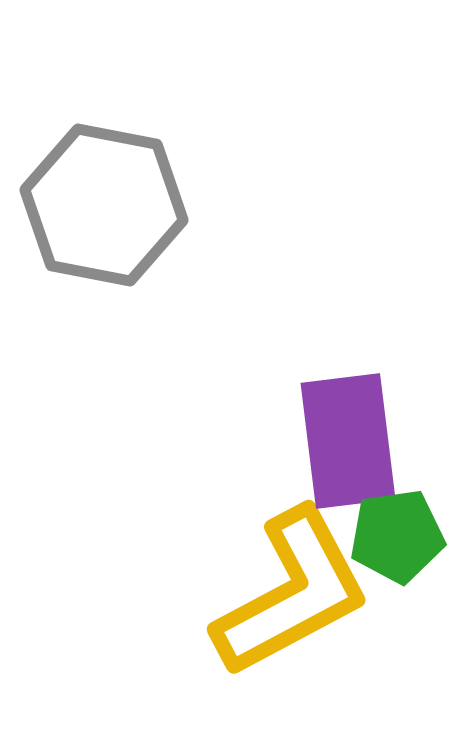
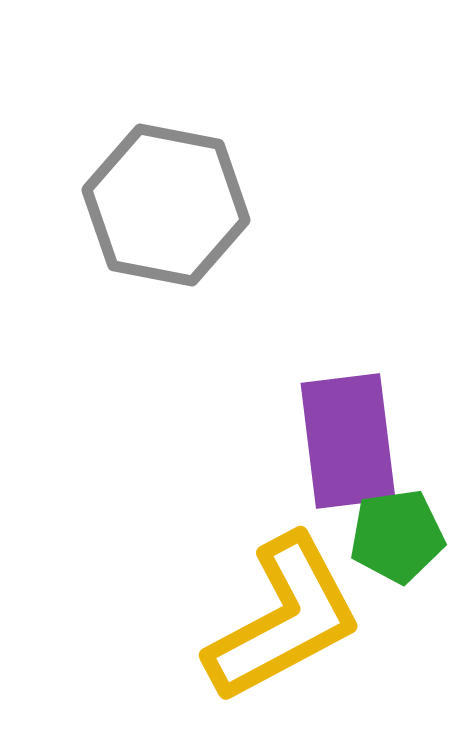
gray hexagon: moved 62 px right
yellow L-shape: moved 8 px left, 26 px down
